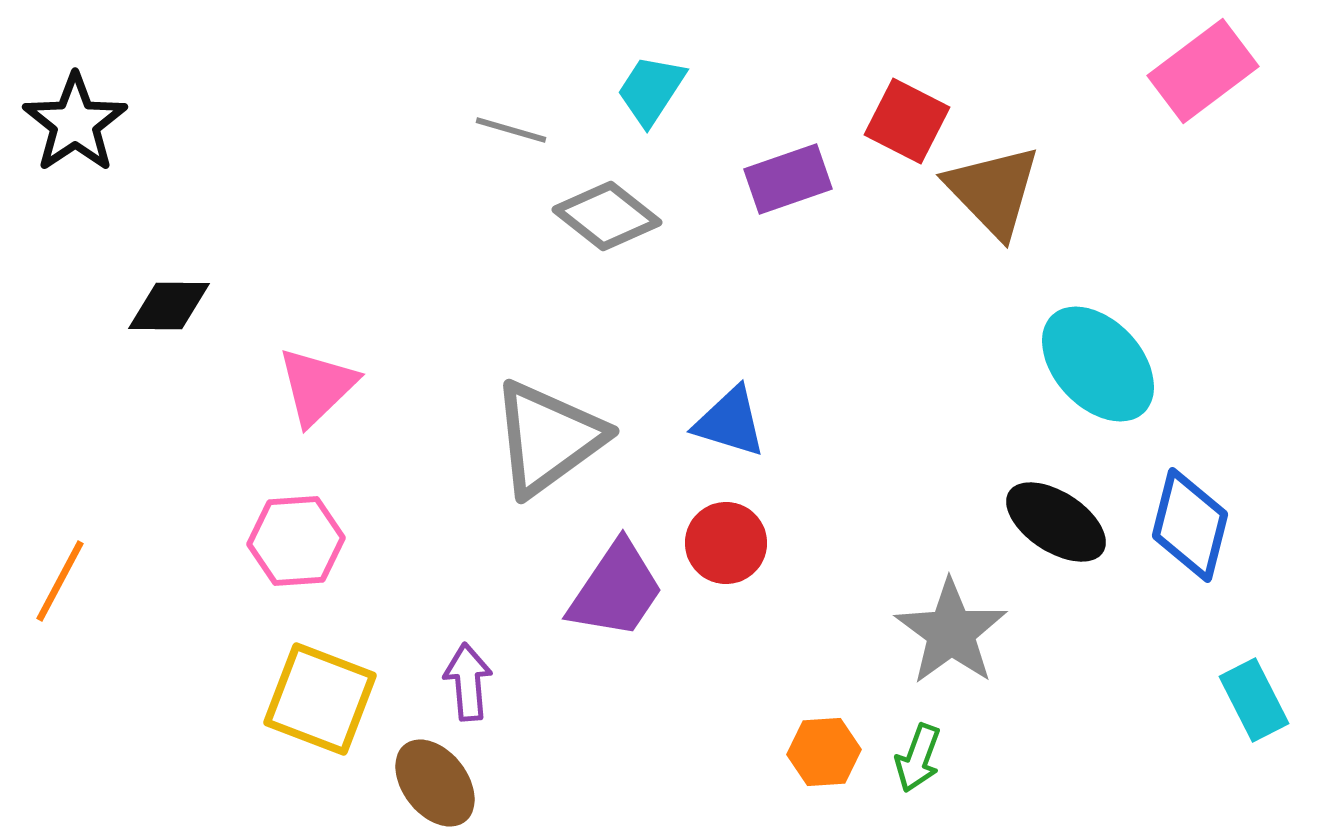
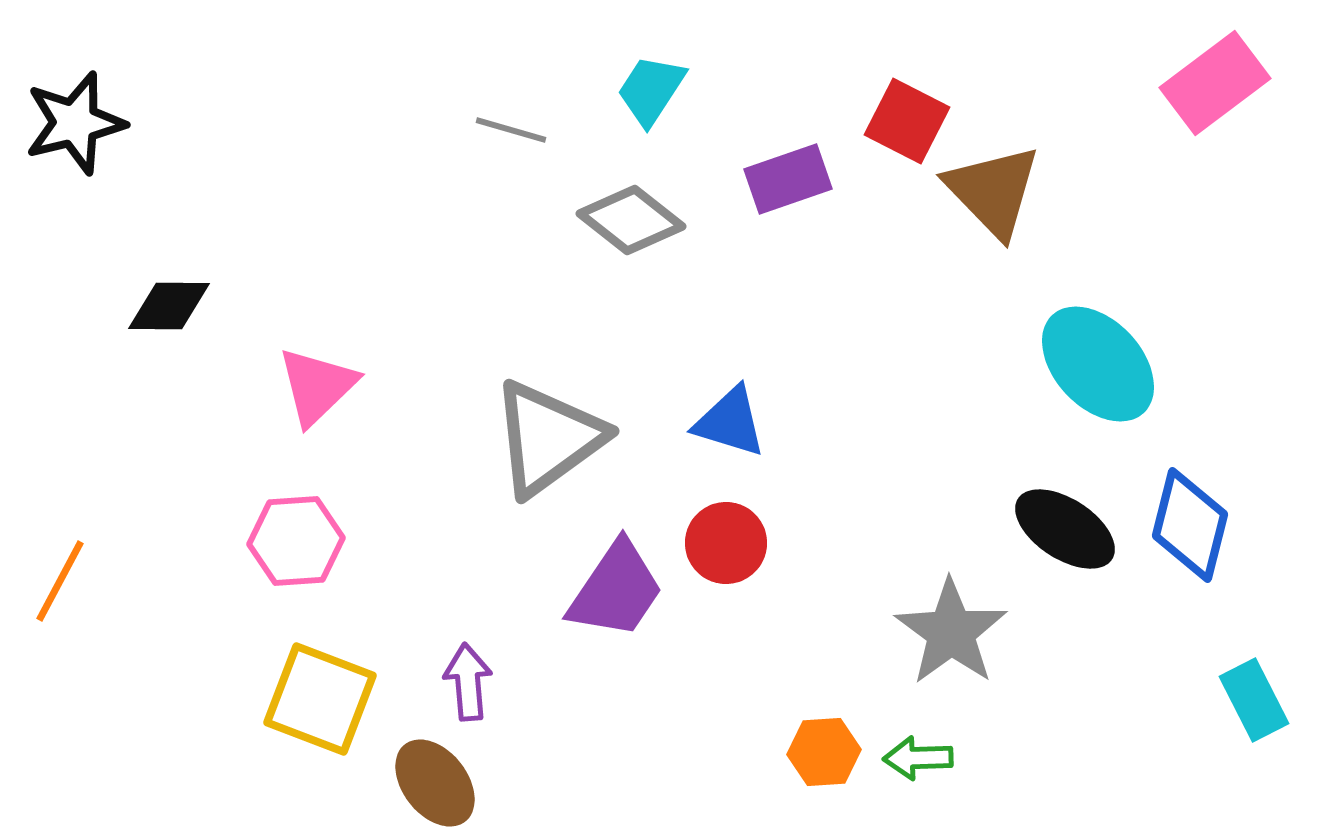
pink rectangle: moved 12 px right, 12 px down
black star: rotated 20 degrees clockwise
gray diamond: moved 24 px right, 4 px down
black ellipse: moved 9 px right, 7 px down
green arrow: rotated 68 degrees clockwise
